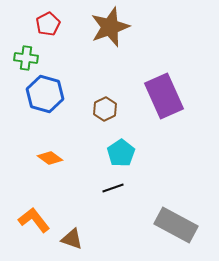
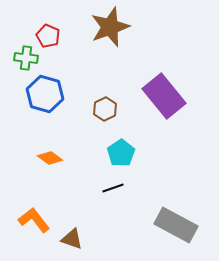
red pentagon: moved 12 px down; rotated 20 degrees counterclockwise
purple rectangle: rotated 15 degrees counterclockwise
